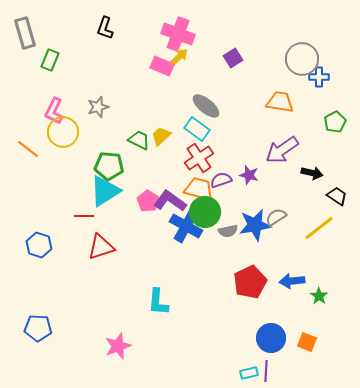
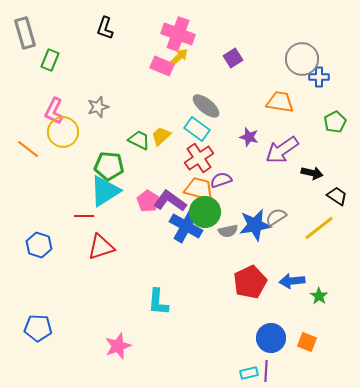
purple star at (249, 175): moved 38 px up
